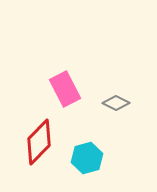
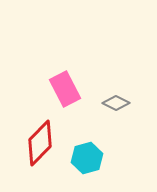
red diamond: moved 1 px right, 1 px down
